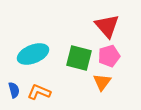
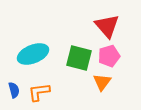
orange L-shape: rotated 30 degrees counterclockwise
